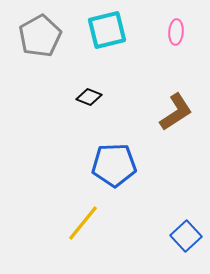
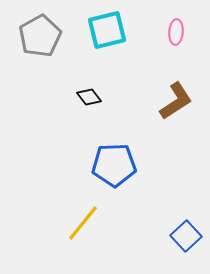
black diamond: rotated 30 degrees clockwise
brown L-shape: moved 11 px up
